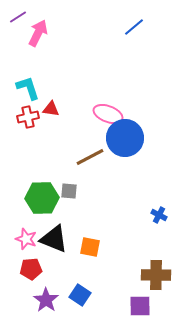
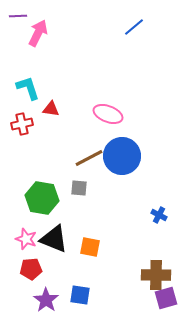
purple line: moved 1 px up; rotated 30 degrees clockwise
red cross: moved 6 px left, 7 px down
blue circle: moved 3 px left, 18 px down
brown line: moved 1 px left, 1 px down
gray square: moved 10 px right, 3 px up
green hexagon: rotated 12 degrees clockwise
blue square: rotated 25 degrees counterclockwise
purple square: moved 26 px right, 8 px up; rotated 15 degrees counterclockwise
